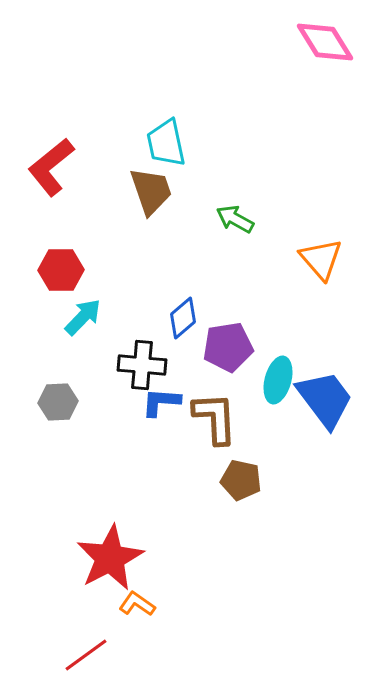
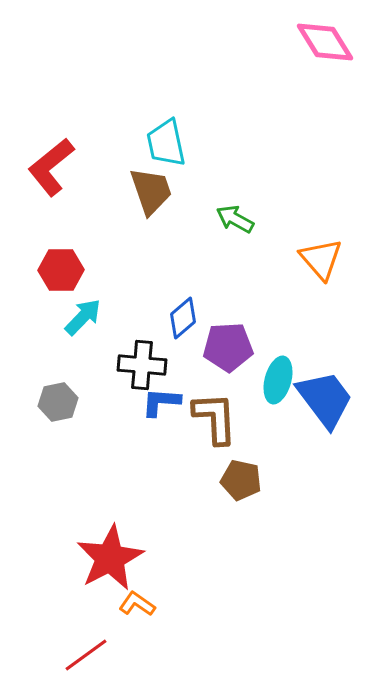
purple pentagon: rotated 6 degrees clockwise
gray hexagon: rotated 9 degrees counterclockwise
